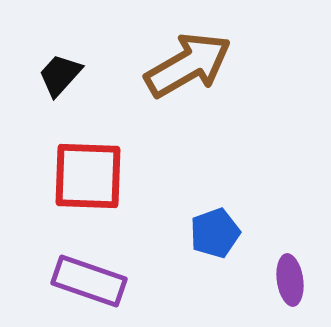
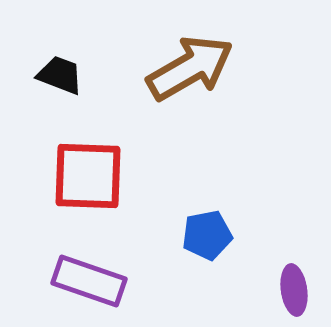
brown arrow: moved 2 px right, 3 px down
black trapezoid: rotated 69 degrees clockwise
blue pentagon: moved 8 px left, 2 px down; rotated 9 degrees clockwise
purple ellipse: moved 4 px right, 10 px down
